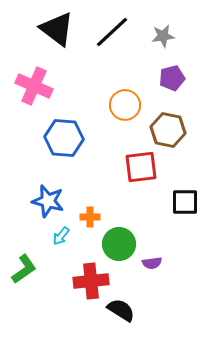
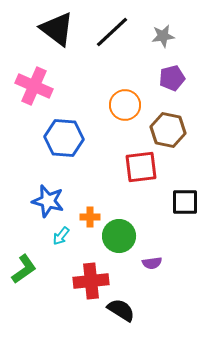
green circle: moved 8 px up
